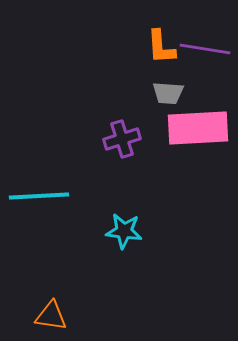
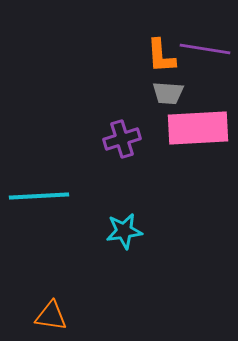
orange L-shape: moved 9 px down
cyan star: rotated 15 degrees counterclockwise
